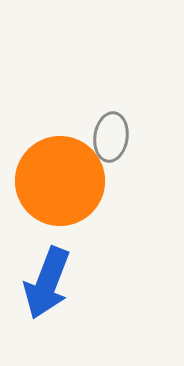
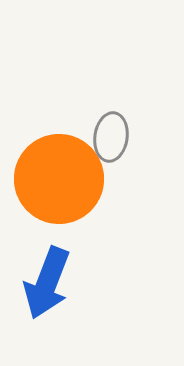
orange circle: moved 1 px left, 2 px up
